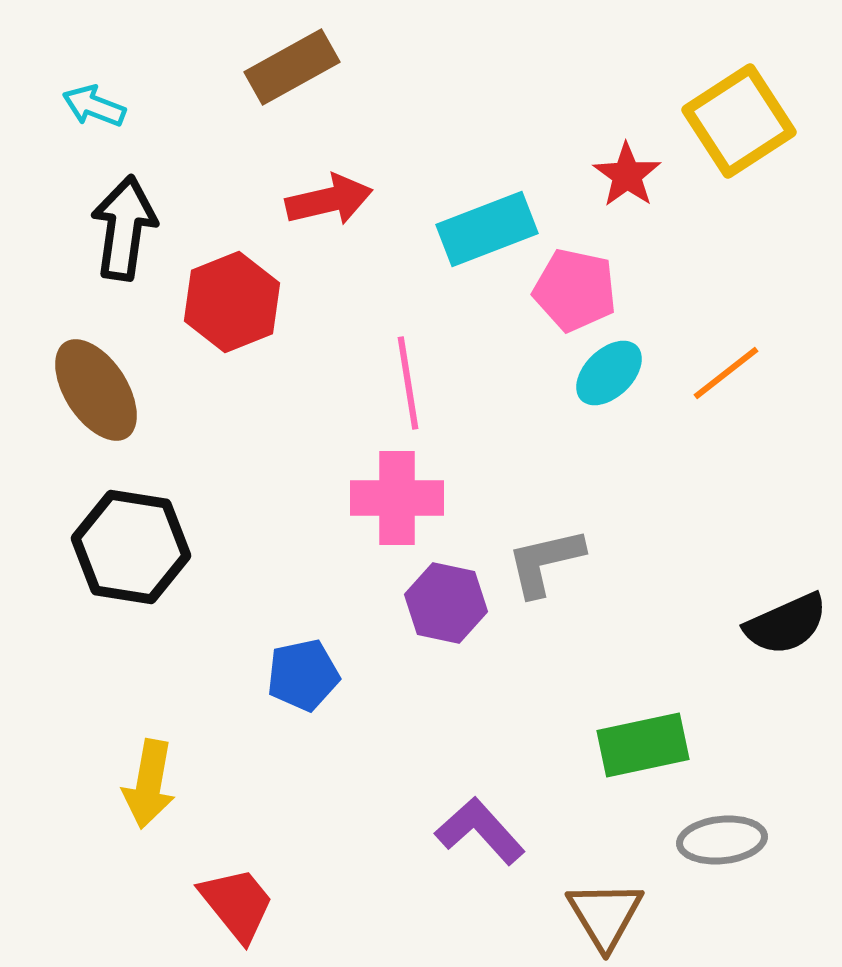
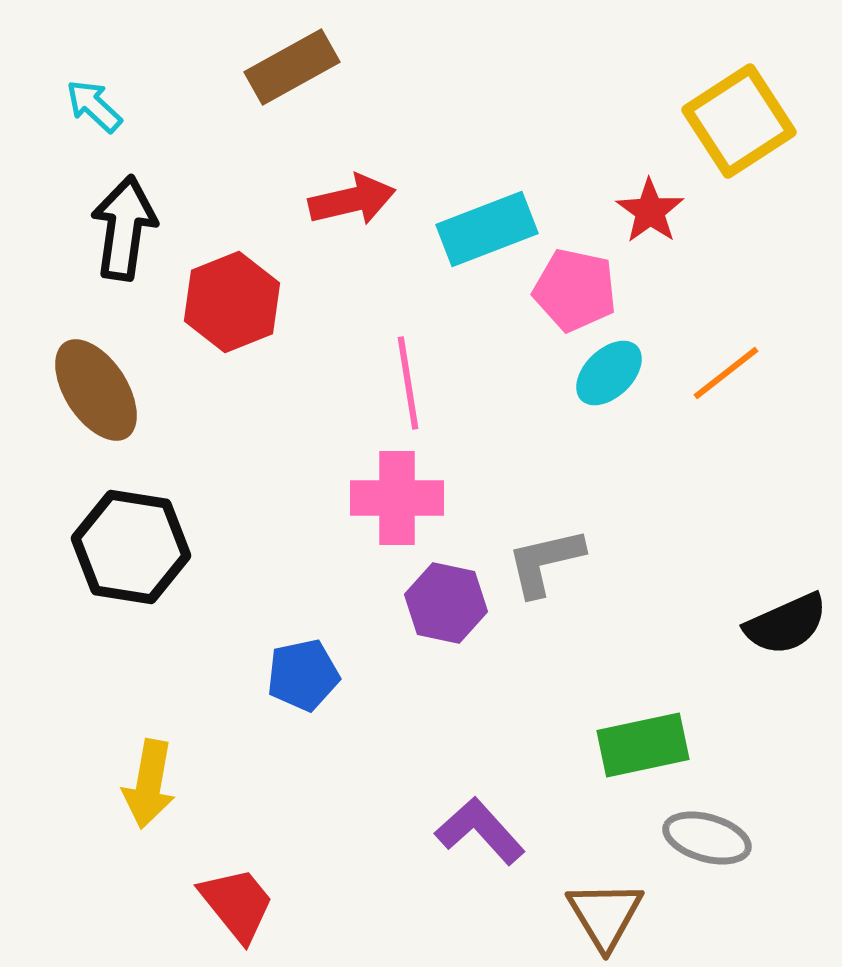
cyan arrow: rotated 22 degrees clockwise
red star: moved 23 px right, 36 px down
red arrow: moved 23 px right
gray ellipse: moved 15 px left, 2 px up; rotated 22 degrees clockwise
